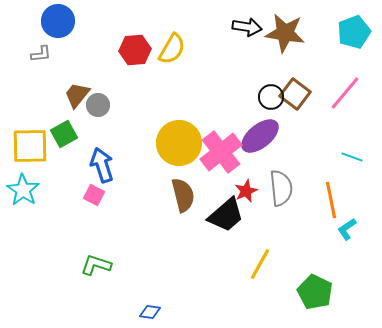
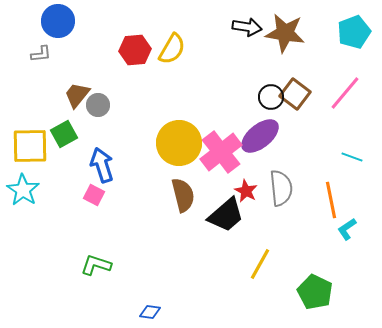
red star: rotated 20 degrees counterclockwise
